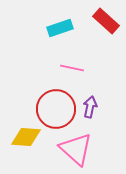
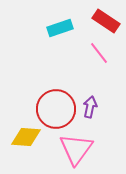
red rectangle: rotated 8 degrees counterclockwise
pink line: moved 27 px right, 15 px up; rotated 40 degrees clockwise
pink triangle: rotated 24 degrees clockwise
